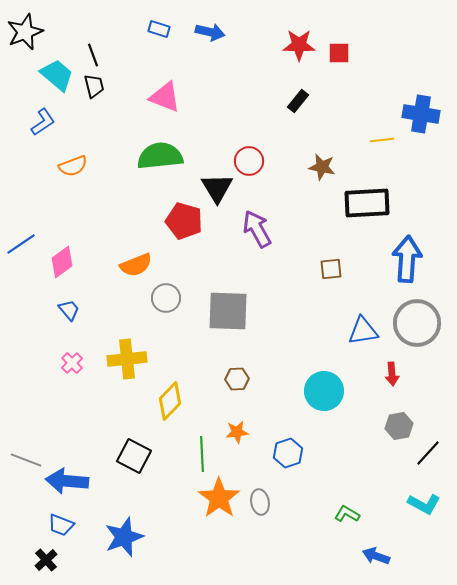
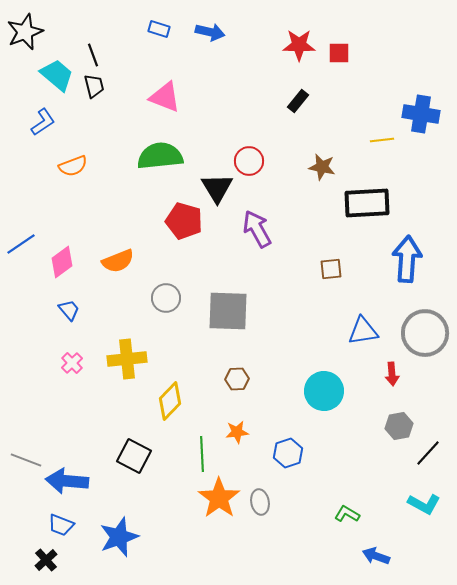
orange semicircle at (136, 265): moved 18 px left, 4 px up
gray circle at (417, 323): moved 8 px right, 10 px down
blue star at (124, 537): moved 5 px left
